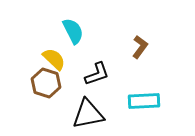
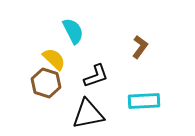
black L-shape: moved 1 px left, 2 px down
